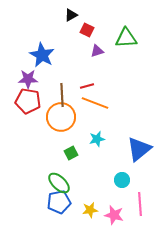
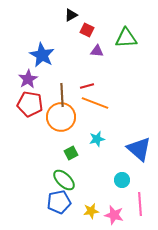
purple triangle: rotated 24 degrees clockwise
purple star: rotated 30 degrees counterclockwise
red pentagon: moved 2 px right, 3 px down
blue triangle: rotated 40 degrees counterclockwise
green ellipse: moved 5 px right, 3 px up
yellow star: moved 1 px right, 1 px down
